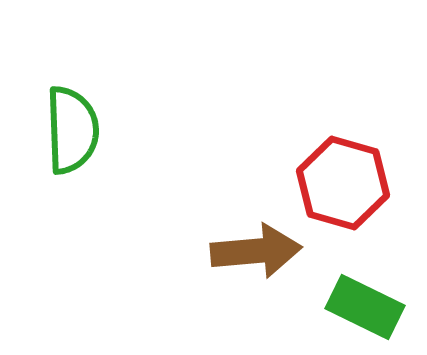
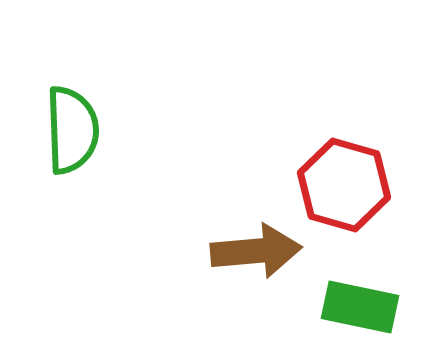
red hexagon: moved 1 px right, 2 px down
green rectangle: moved 5 px left; rotated 14 degrees counterclockwise
